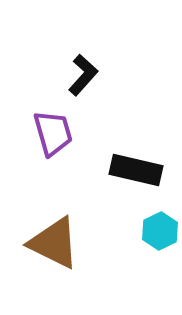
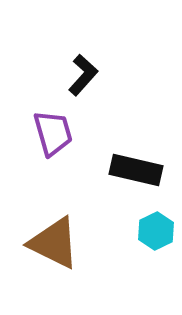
cyan hexagon: moved 4 px left
